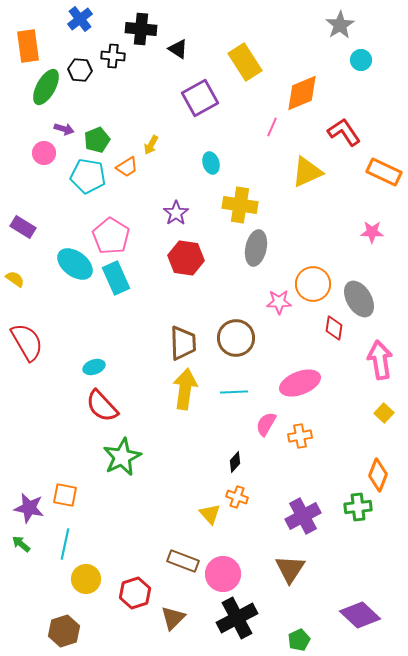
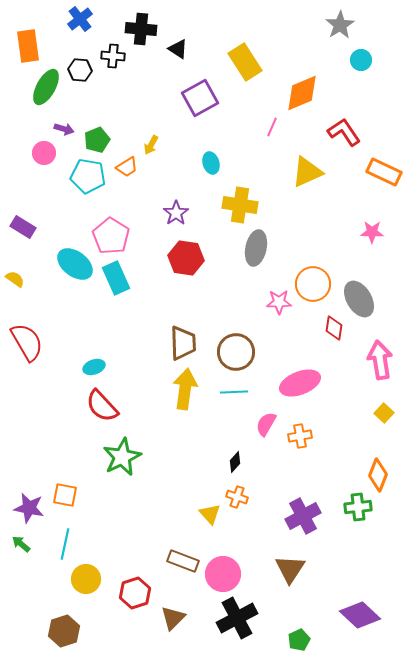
brown circle at (236, 338): moved 14 px down
